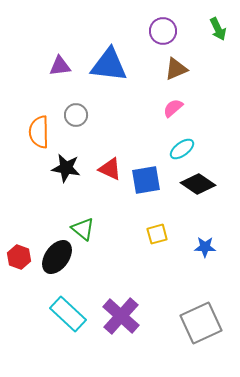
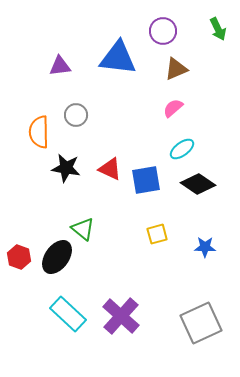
blue triangle: moved 9 px right, 7 px up
